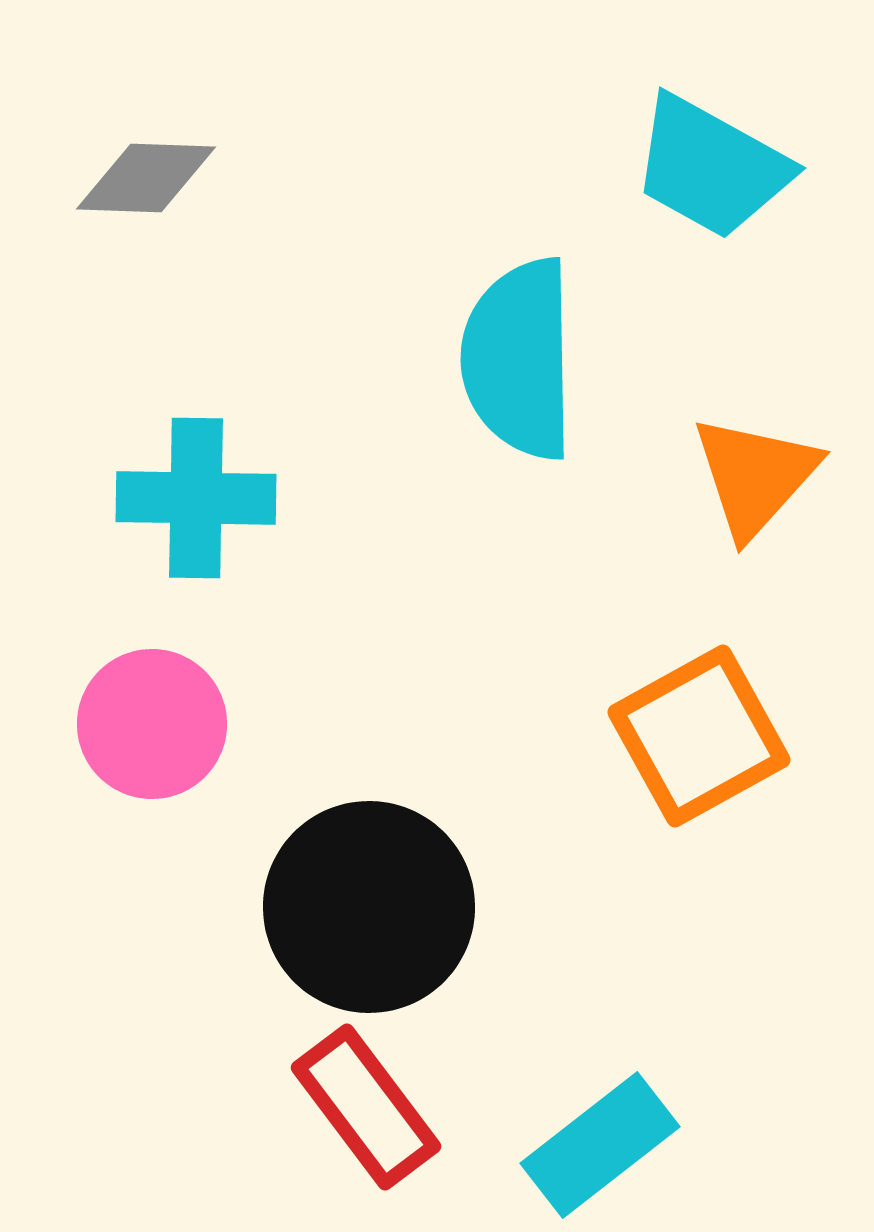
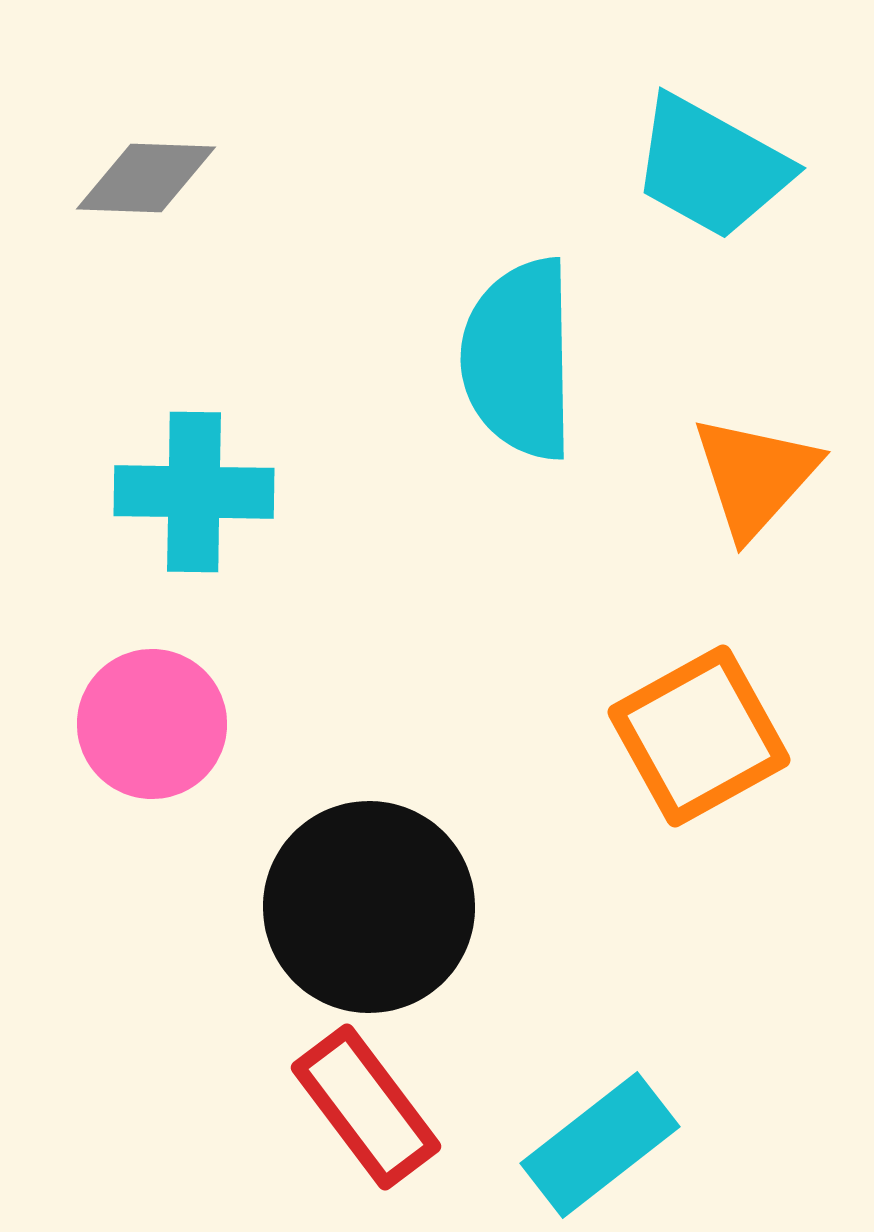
cyan cross: moved 2 px left, 6 px up
